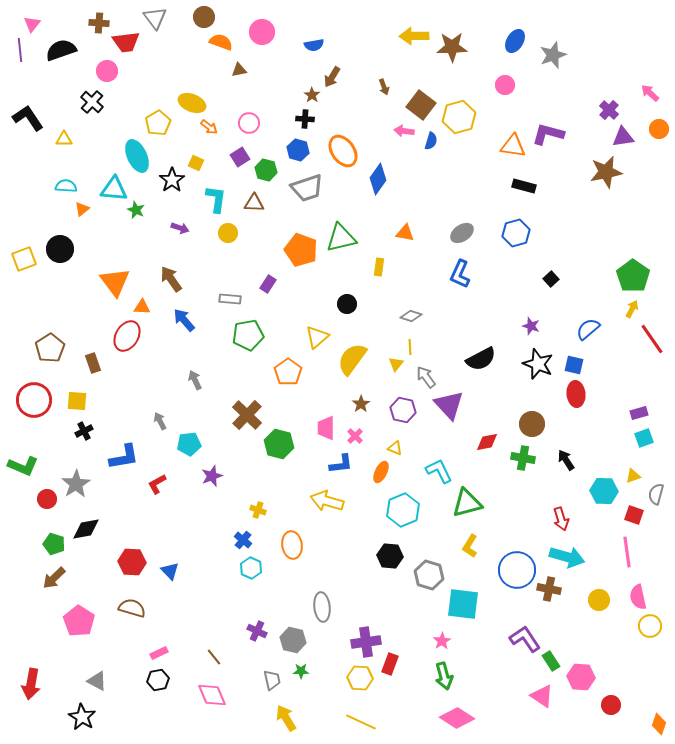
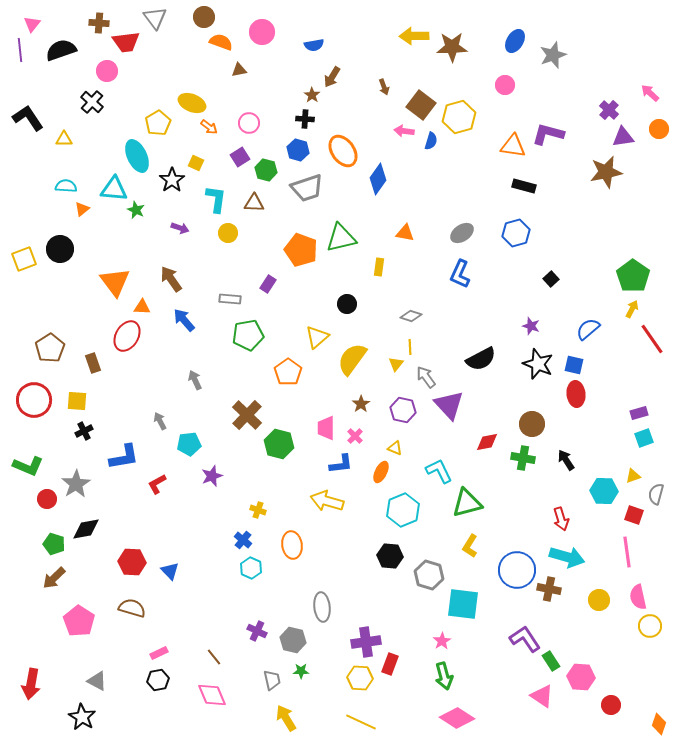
green L-shape at (23, 466): moved 5 px right
